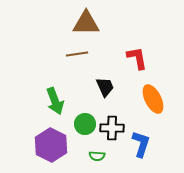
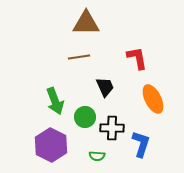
brown line: moved 2 px right, 3 px down
green circle: moved 7 px up
